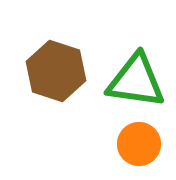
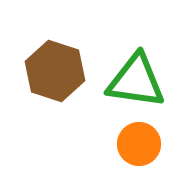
brown hexagon: moved 1 px left
